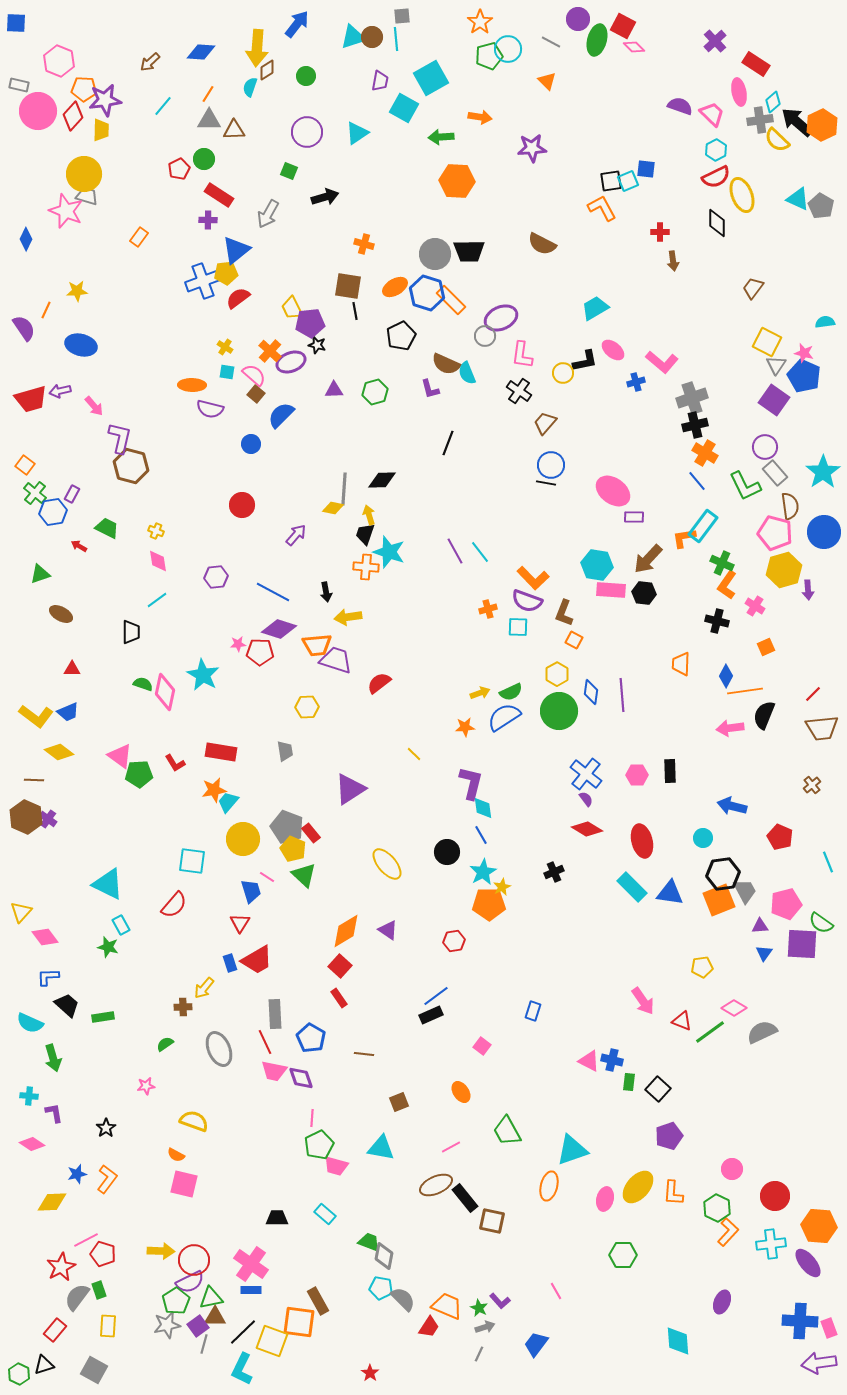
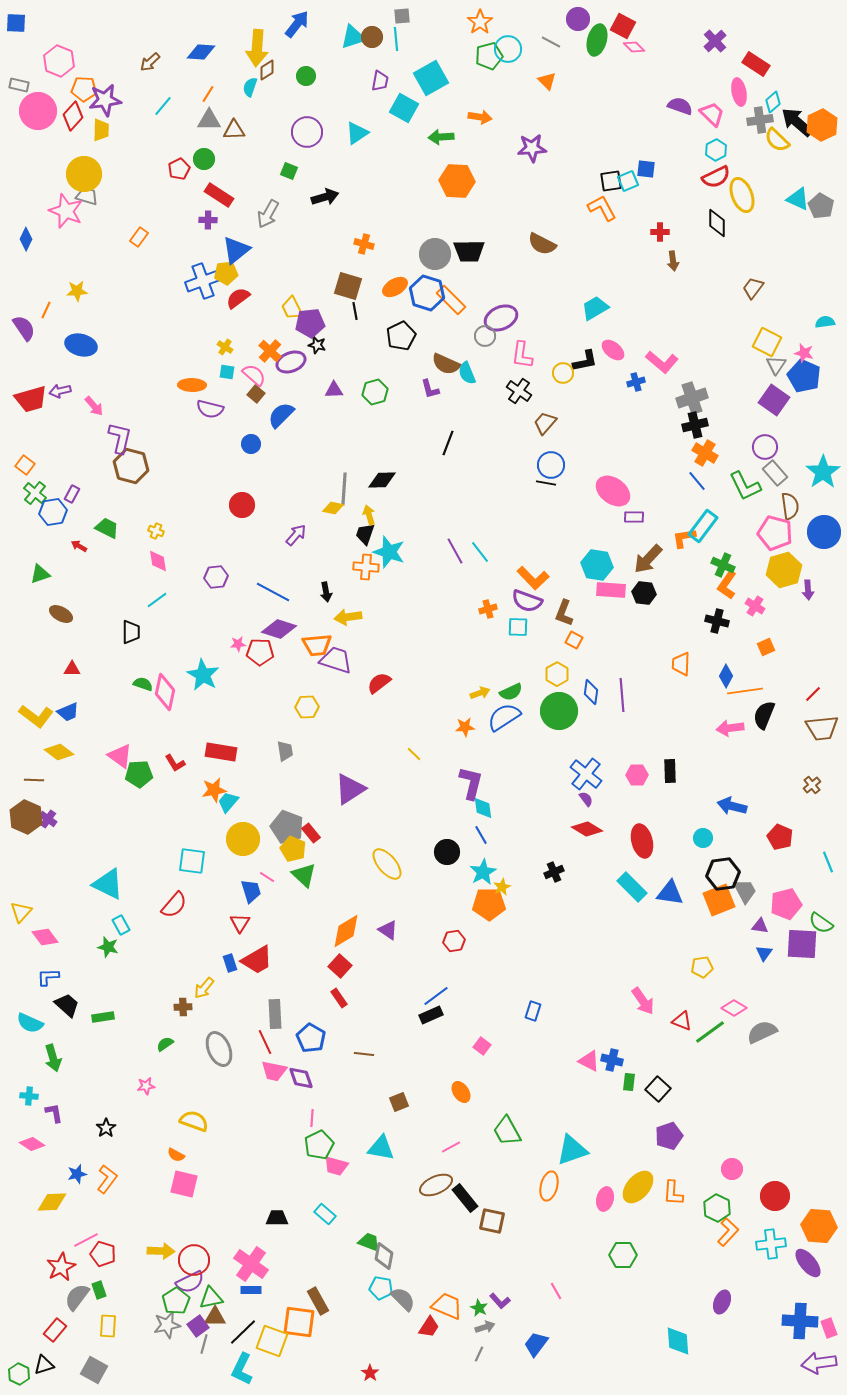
brown square at (348, 286): rotated 8 degrees clockwise
green cross at (722, 563): moved 1 px right, 2 px down
purple triangle at (760, 926): rotated 12 degrees clockwise
